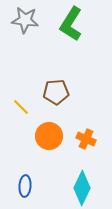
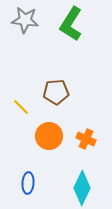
blue ellipse: moved 3 px right, 3 px up
